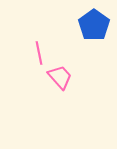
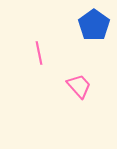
pink trapezoid: moved 19 px right, 9 px down
